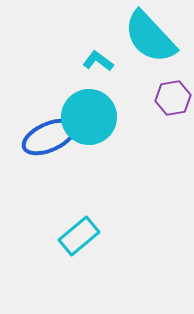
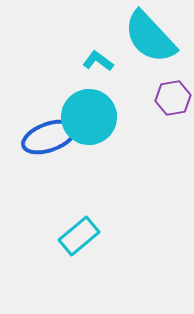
blue ellipse: rotated 4 degrees clockwise
